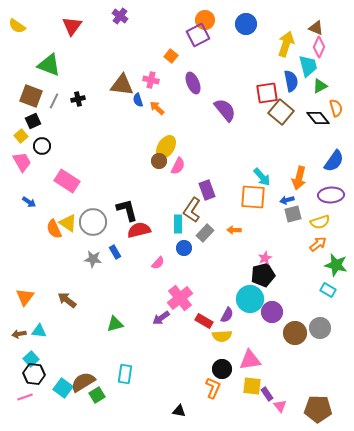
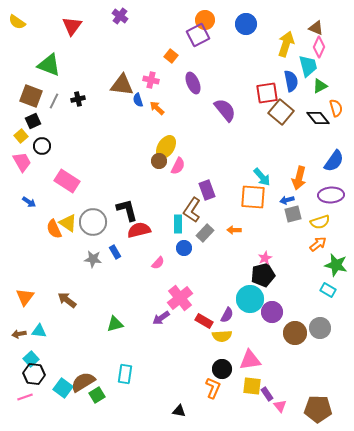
yellow semicircle at (17, 26): moved 4 px up
